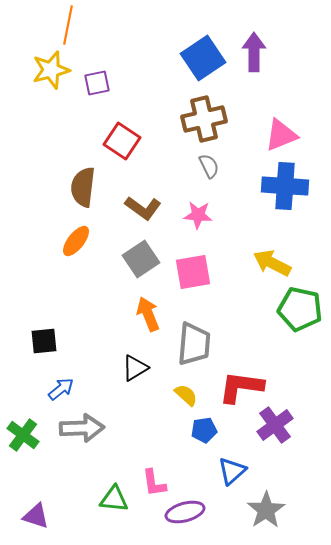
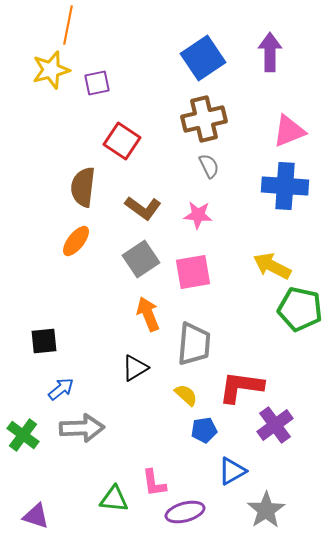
purple arrow: moved 16 px right
pink triangle: moved 8 px right, 4 px up
yellow arrow: moved 3 px down
blue triangle: rotated 12 degrees clockwise
